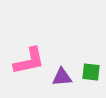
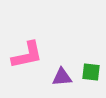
pink L-shape: moved 2 px left, 6 px up
